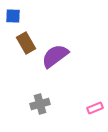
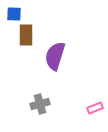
blue square: moved 1 px right, 2 px up
brown rectangle: moved 8 px up; rotated 30 degrees clockwise
purple semicircle: rotated 36 degrees counterclockwise
